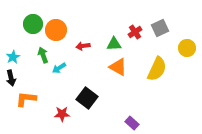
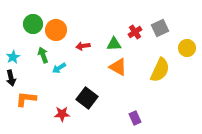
yellow semicircle: moved 3 px right, 1 px down
purple rectangle: moved 3 px right, 5 px up; rotated 24 degrees clockwise
